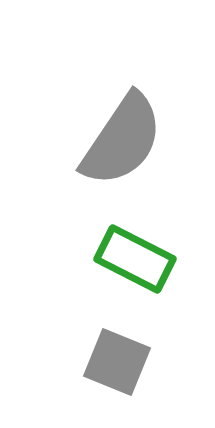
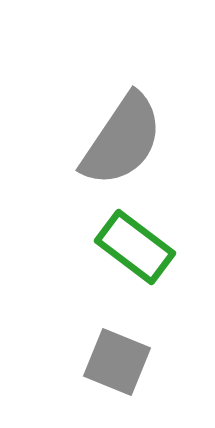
green rectangle: moved 12 px up; rotated 10 degrees clockwise
